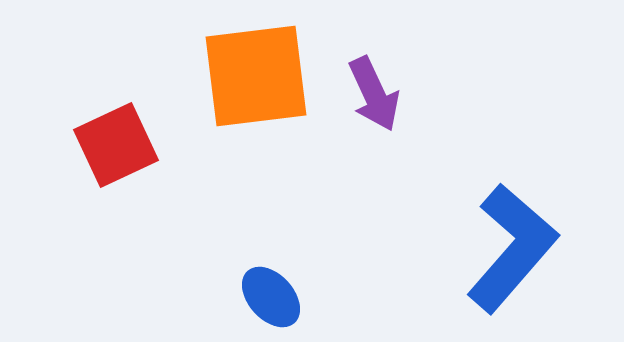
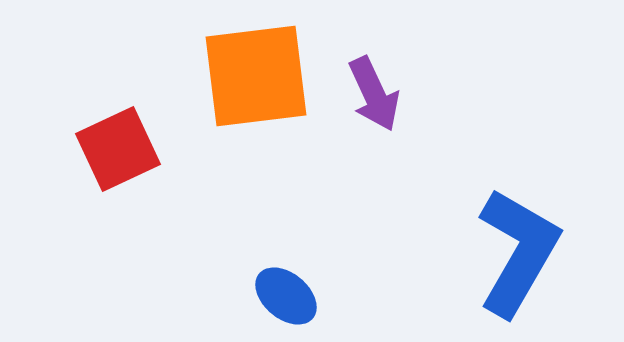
red square: moved 2 px right, 4 px down
blue L-shape: moved 6 px right, 4 px down; rotated 11 degrees counterclockwise
blue ellipse: moved 15 px right, 1 px up; rotated 8 degrees counterclockwise
